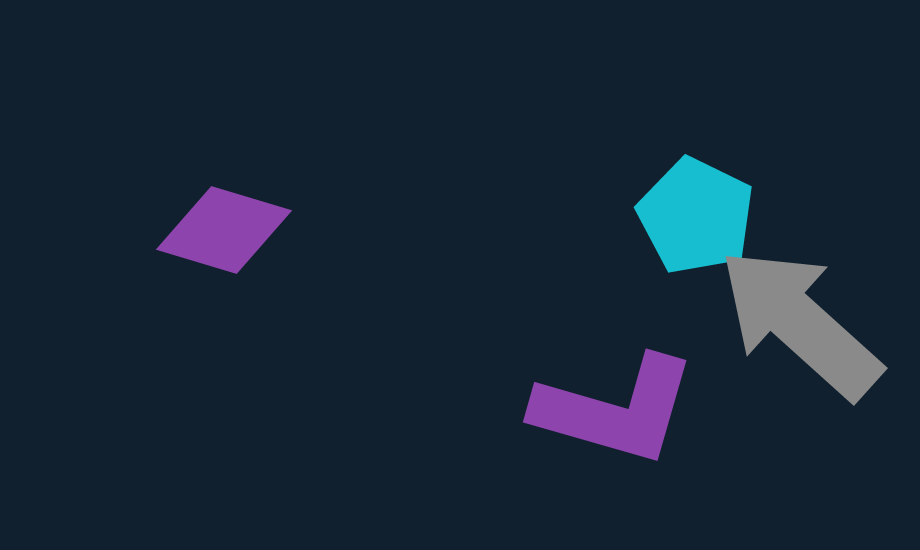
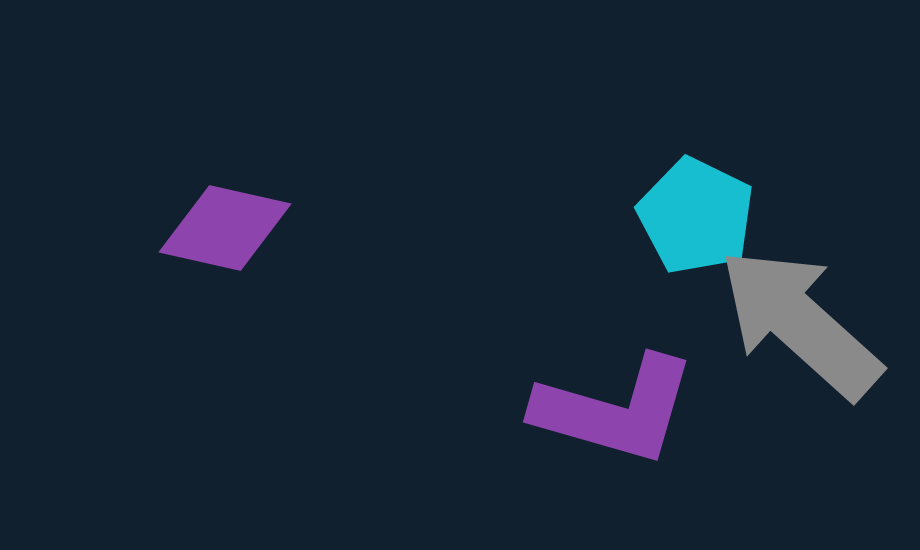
purple diamond: moved 1 px right, 2 px up; rotated 4 degrees counterclockwise
